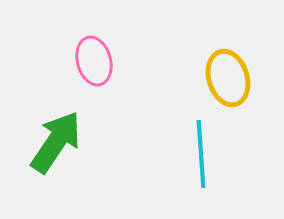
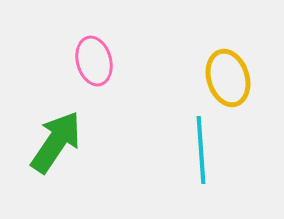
cyan line: moved 4 px up
